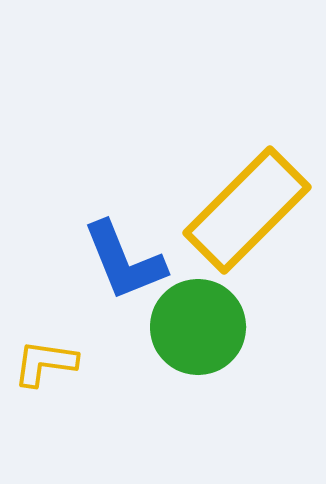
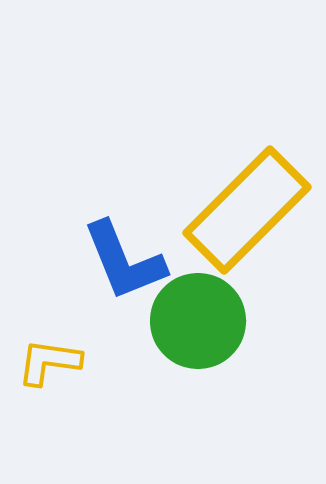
green circle: moved 6 px up
yellow L-shape: moved 4 px right, 1 px up
